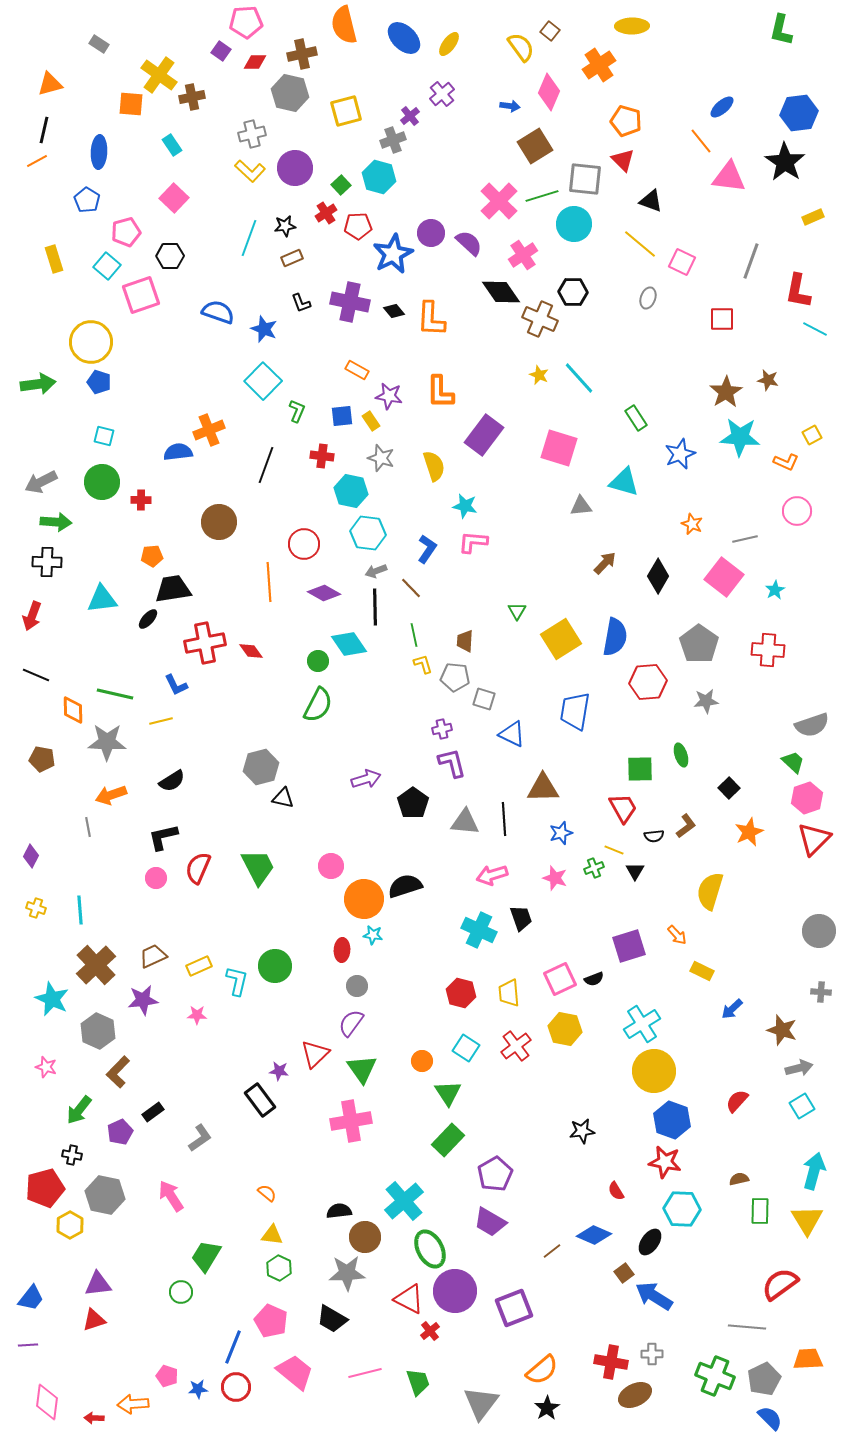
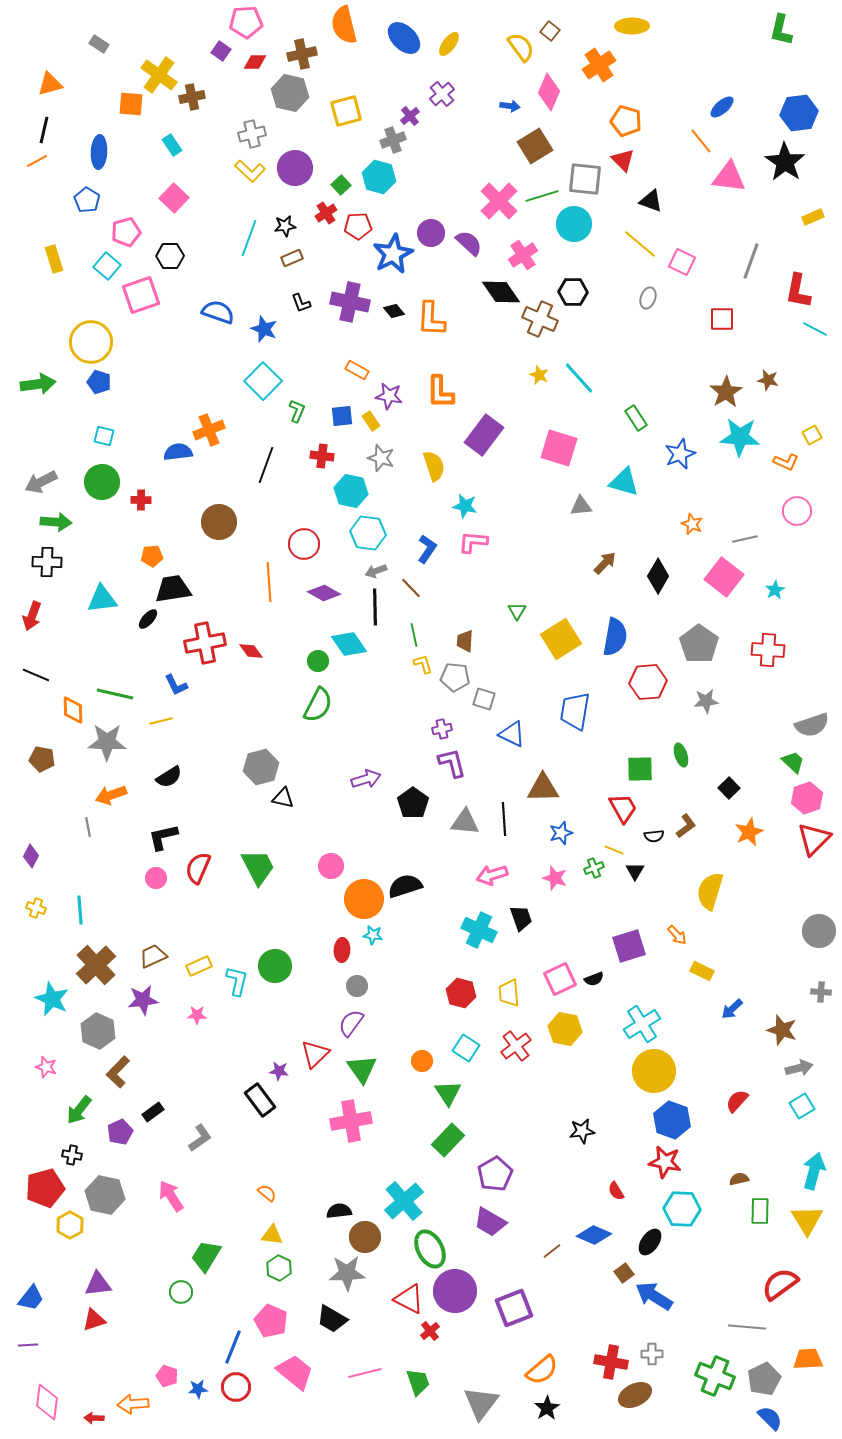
black semicircle at (172, 781): moved 3 px left, 4 px up
